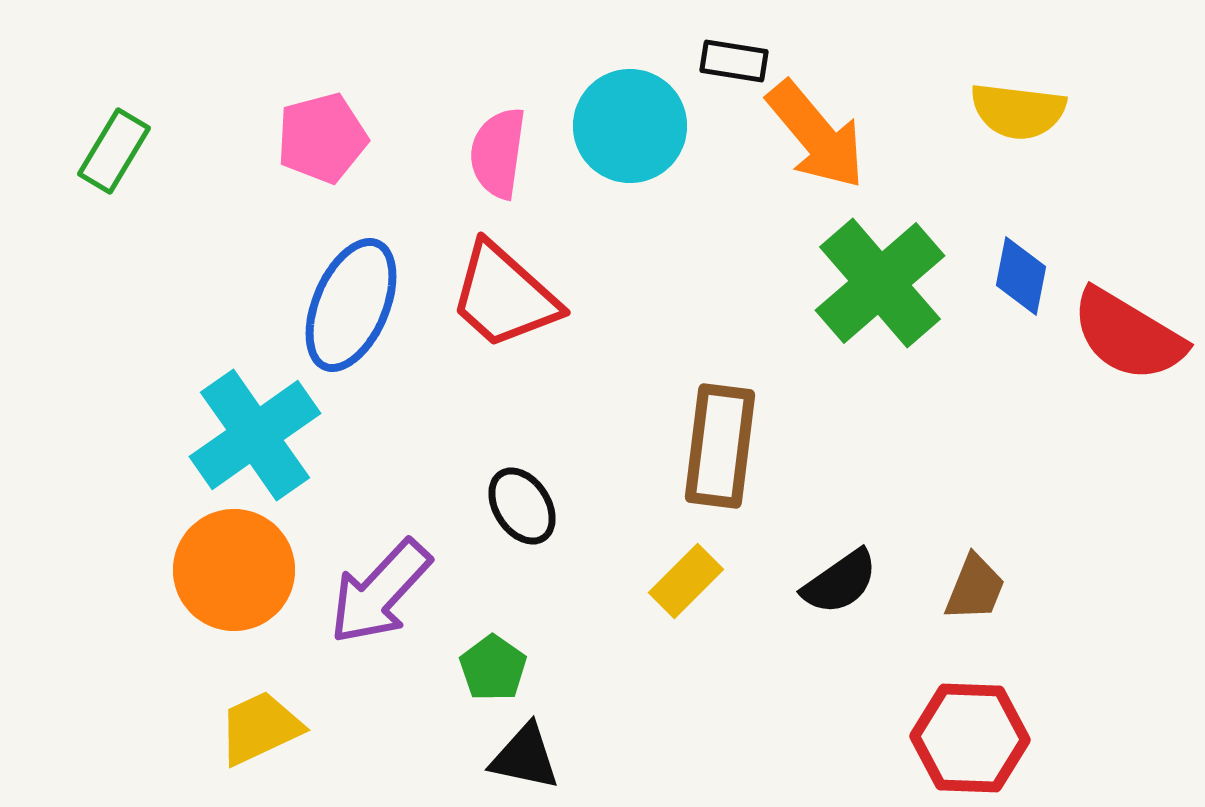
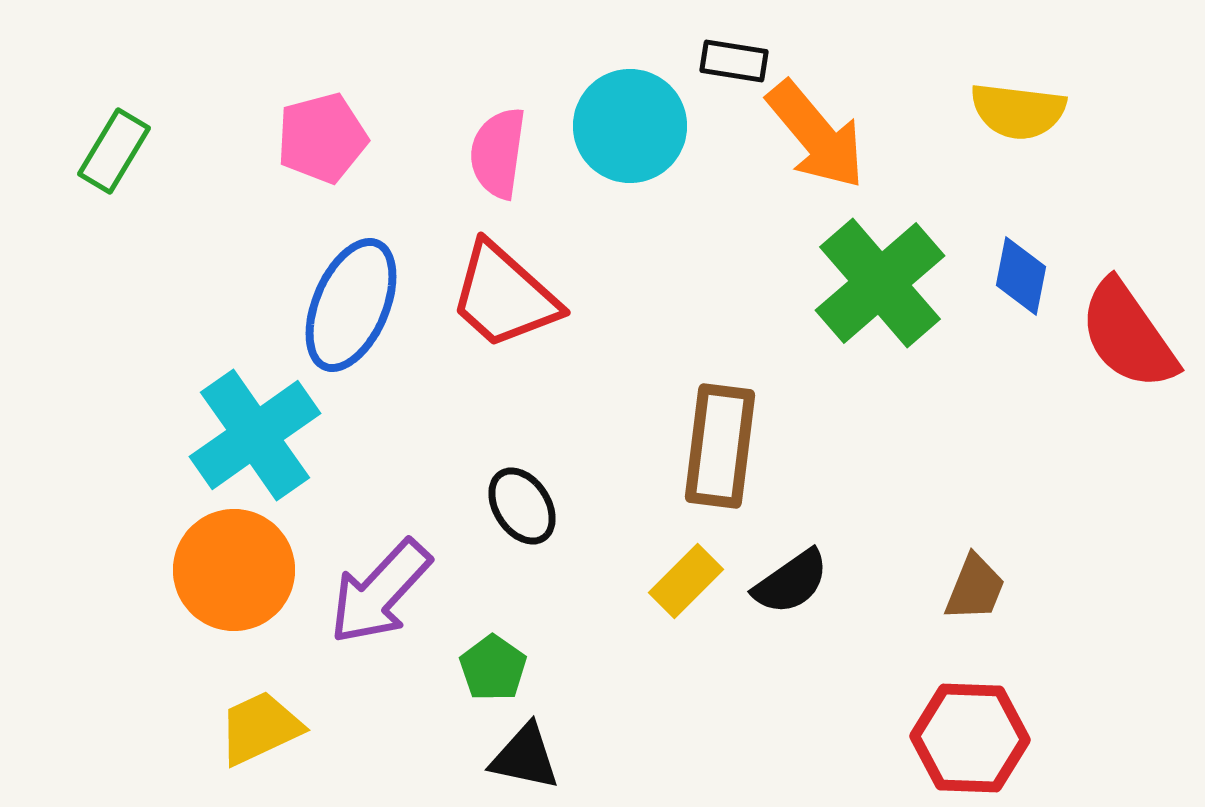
red semicircle: rotated 24 degrees clockwise
black semicircle: moved 49 px left
